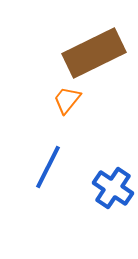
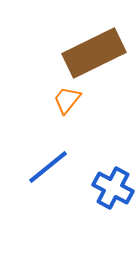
blue line: rotated 24 degrees clockwise
blue cross: rotated 6 degrees counterclockwise
